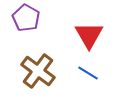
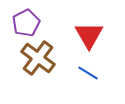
purple pentagon: moved 5 px down; rotated 16 degrees clockwise
brown cross: moved 13 px up
